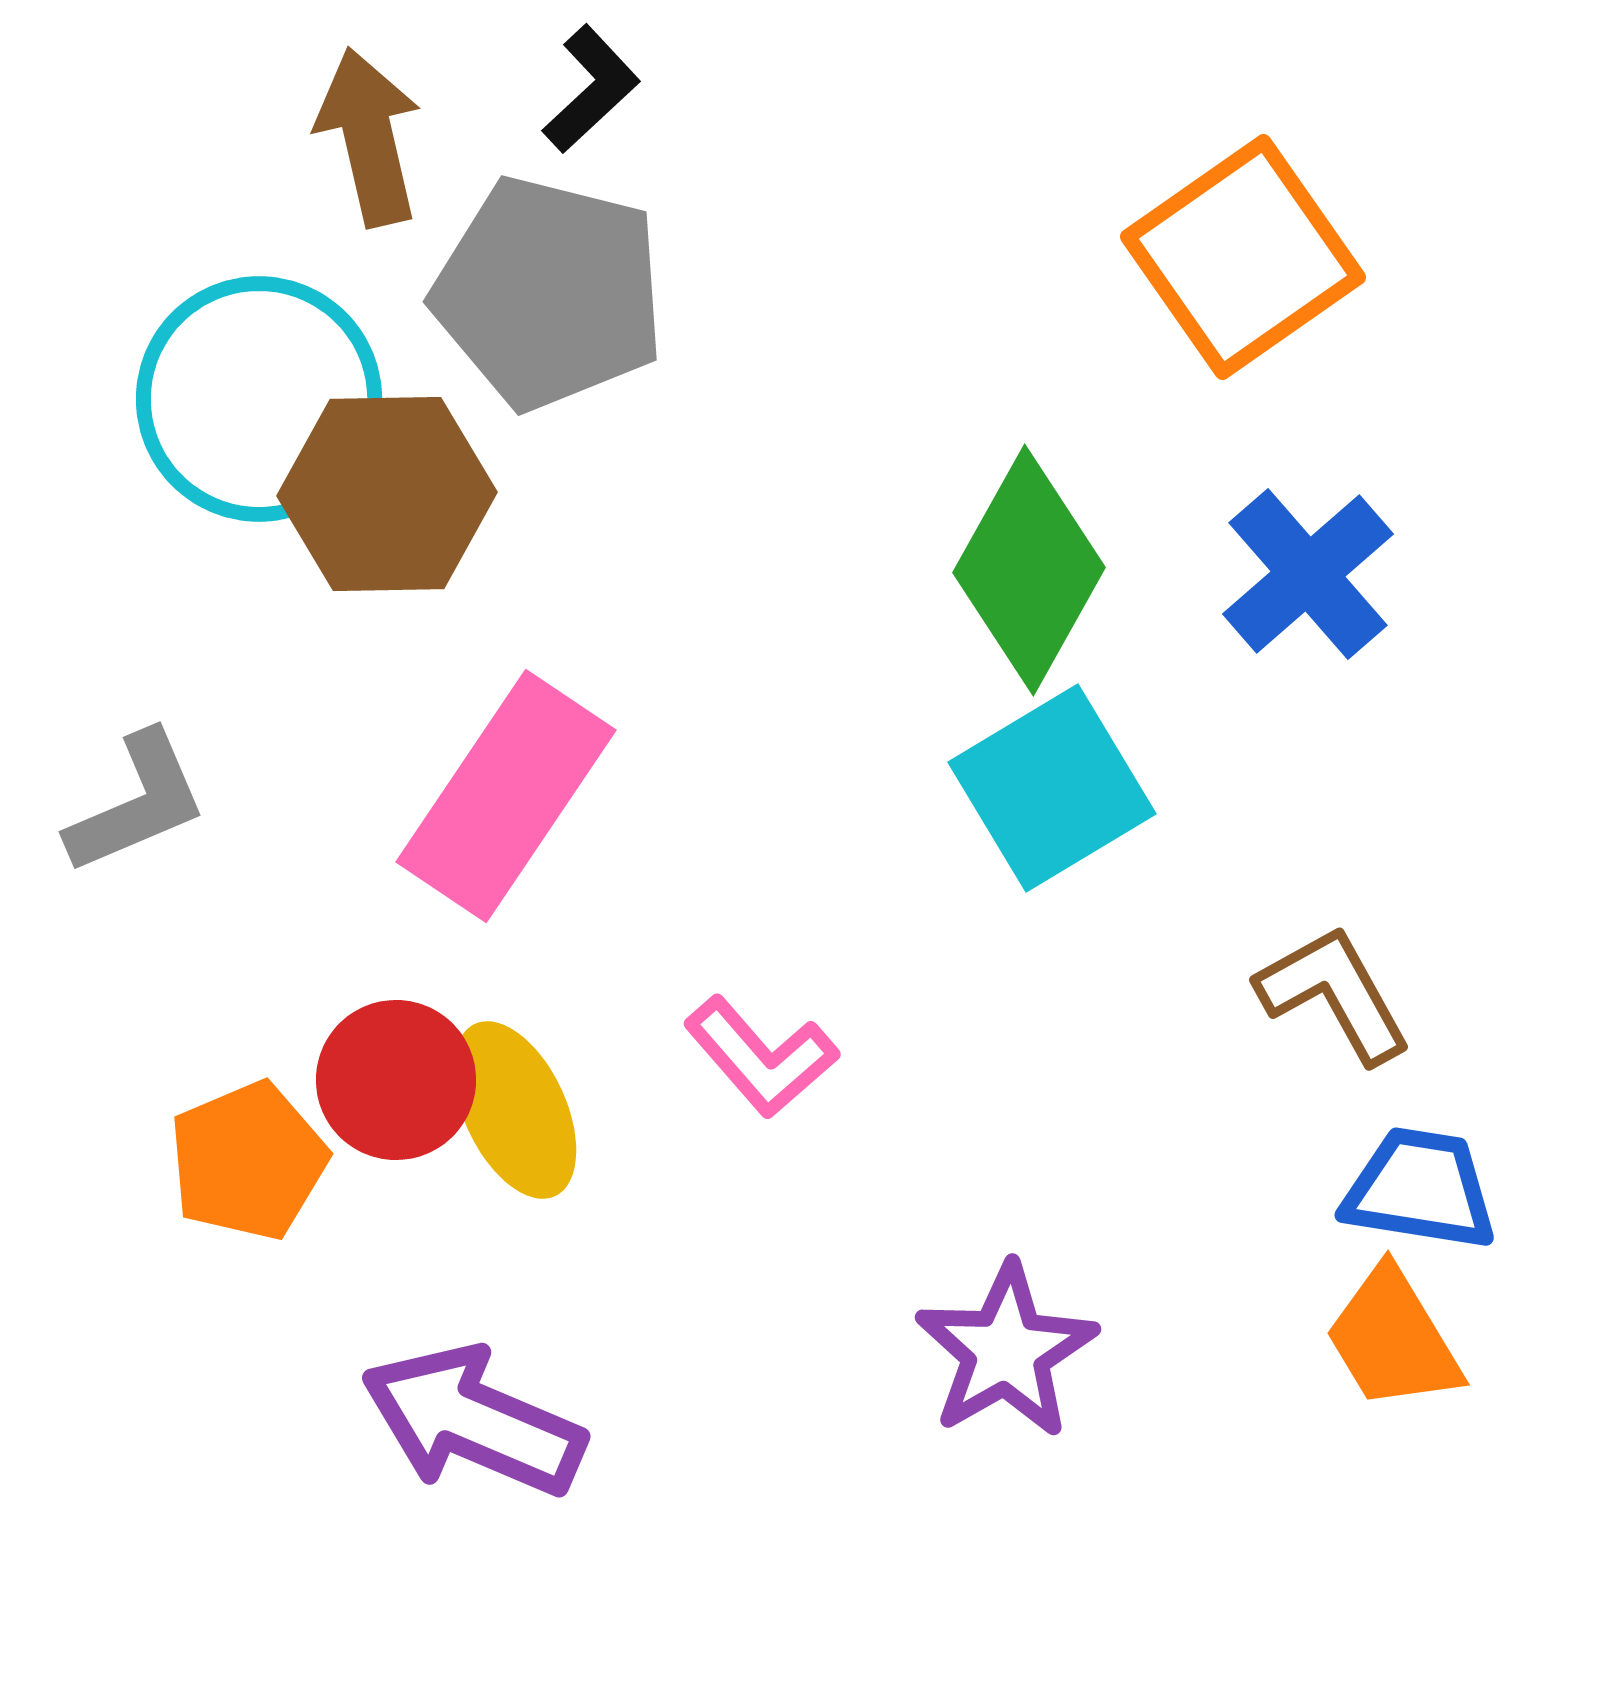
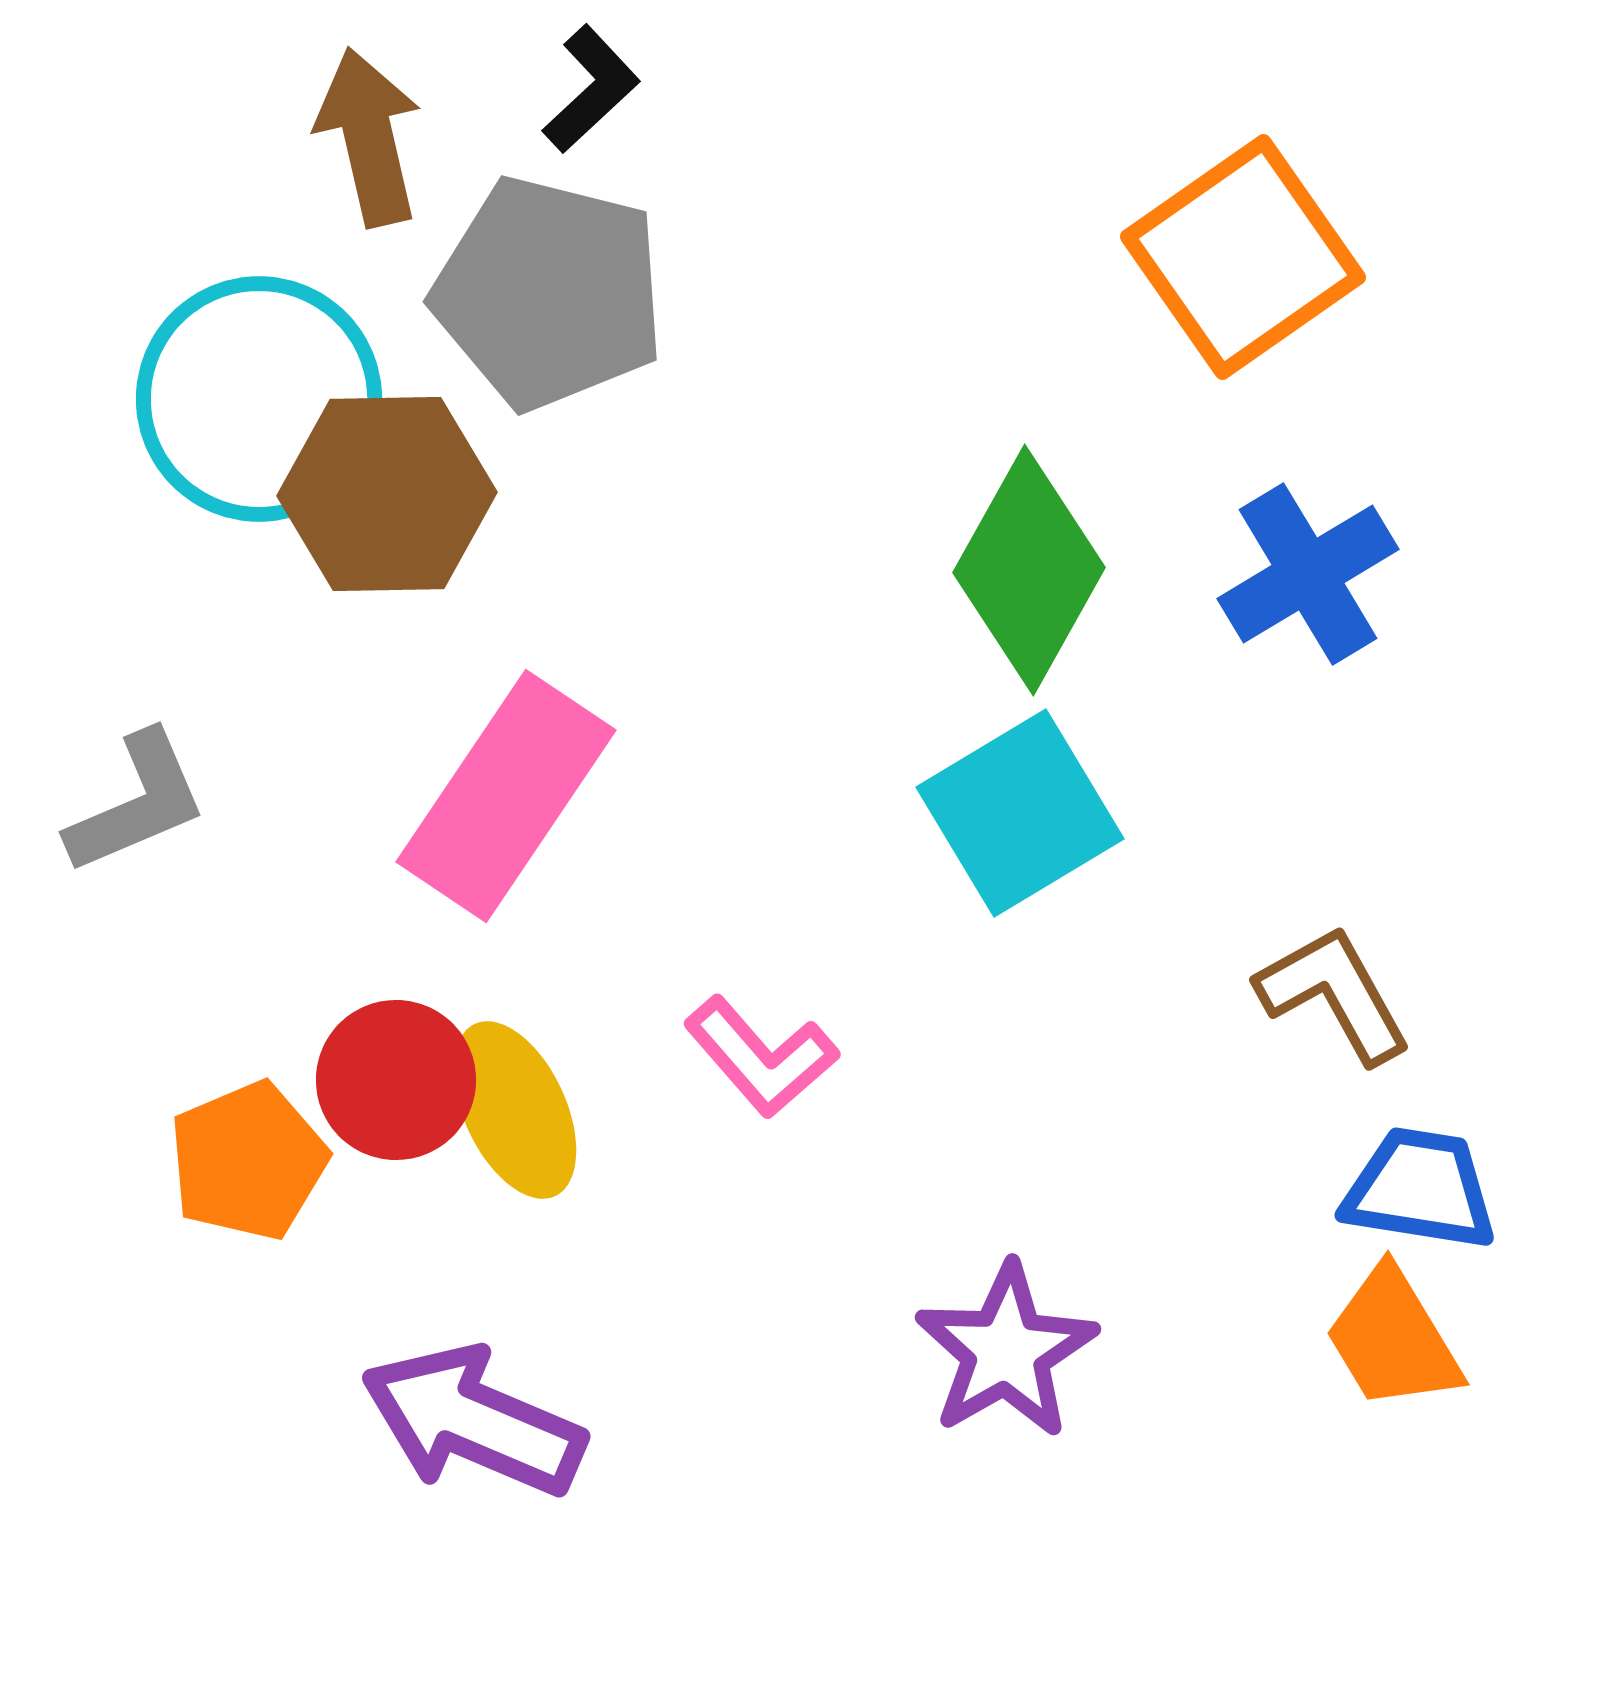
blue cross: rotated 10 degrees clockwise
cyan square: moved 32 px left, 25 px down
